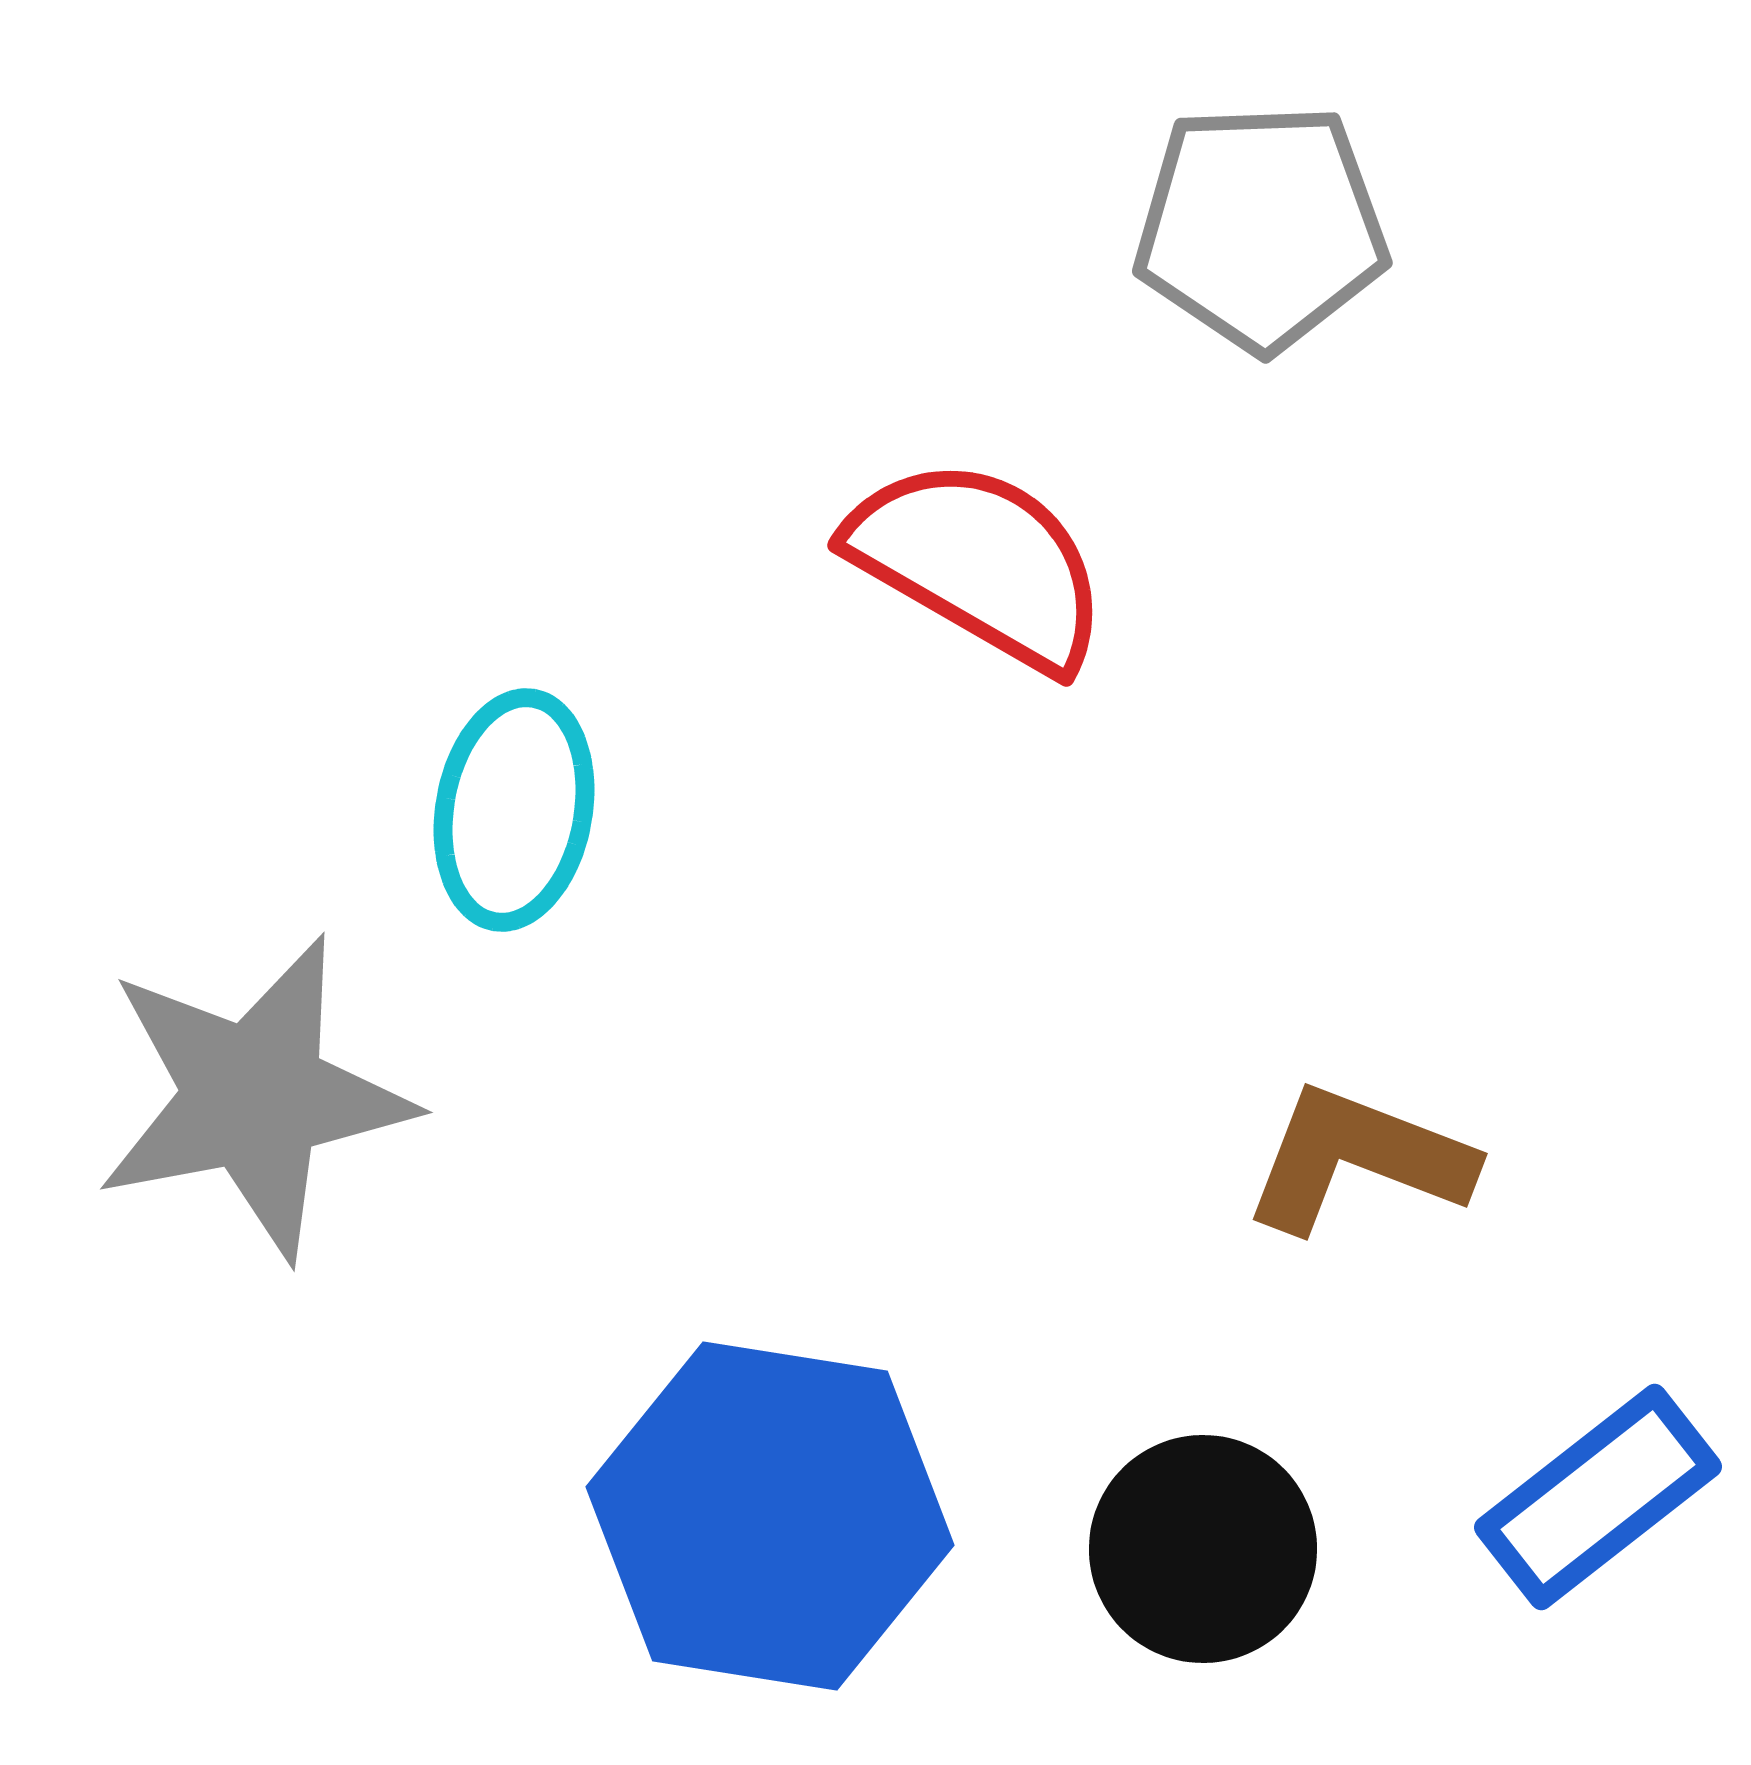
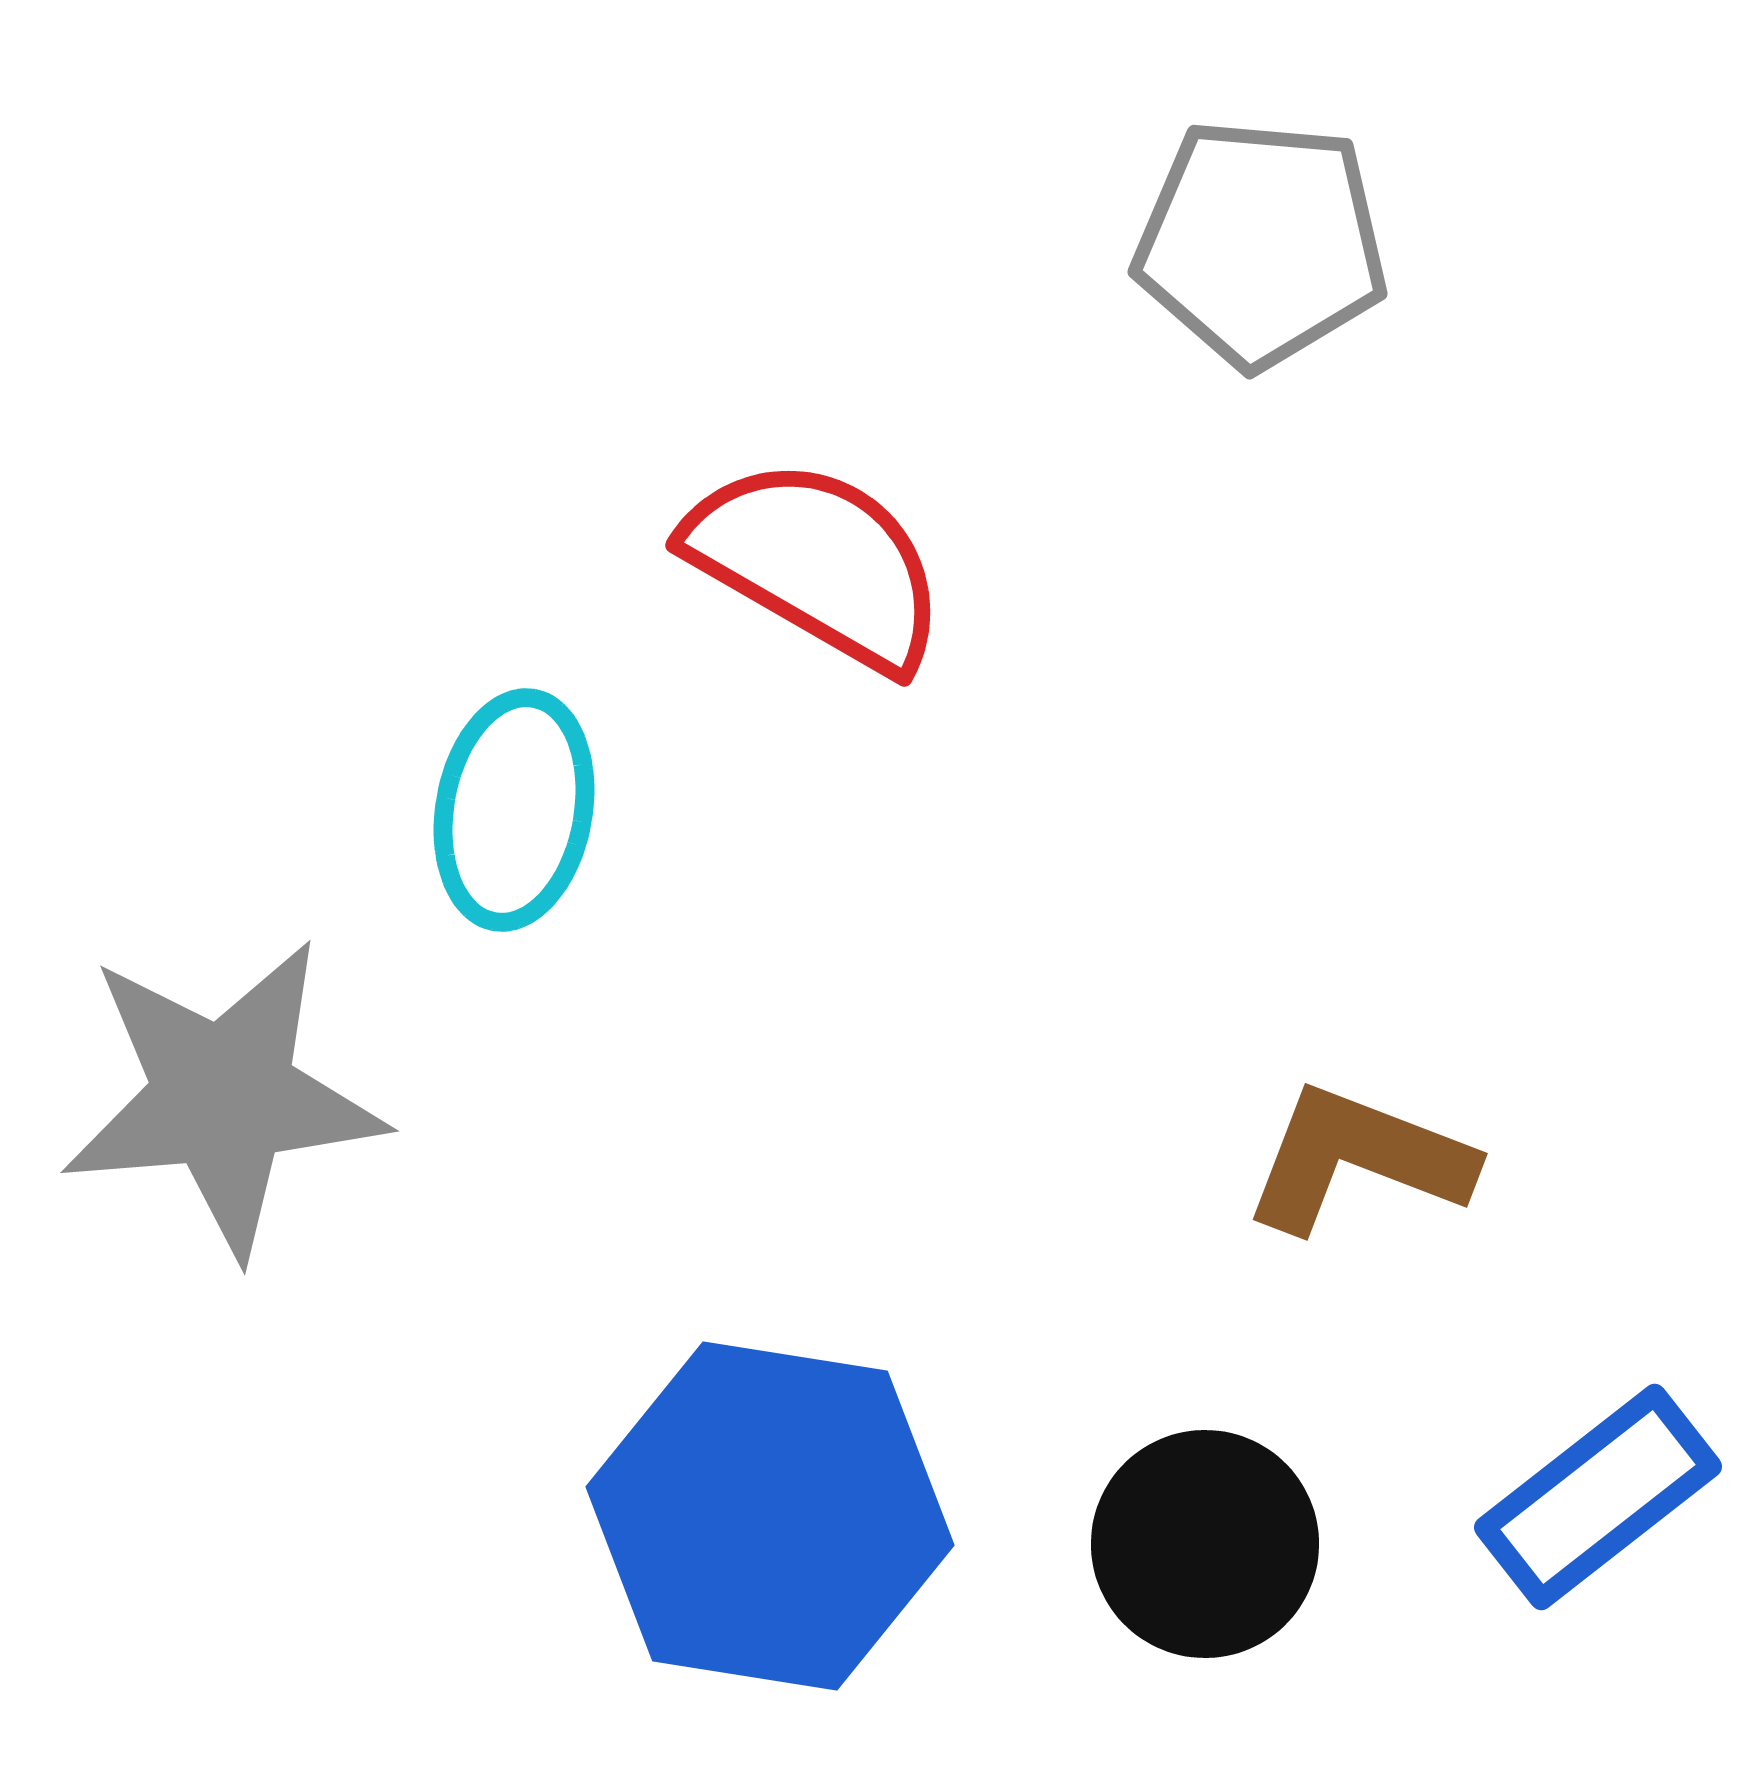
gray pentagon: moved 16 px down; rotated 7 degrees clockwise
red semicircle: moved 162 px left
gray star: moved 31 px left; rotated 6 degrees clockwise
black circle: moved 2 px right, 5 px up
